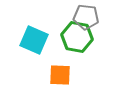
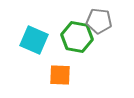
gray pentagon: moved 13 px right, 4 px down
